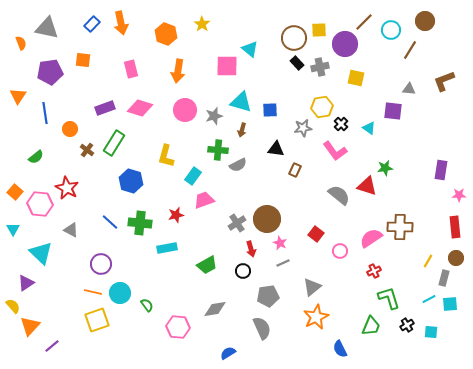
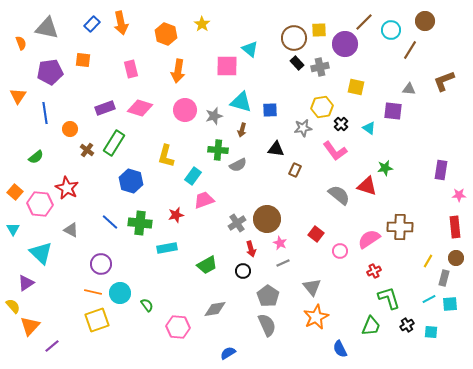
yellow square at (356, 78): moved 9 px down
pink semicircle at (371, 238): moved 2 px left, 1 px down
gray triangle at (312, 287): rotated 30 degrees counterclockwise
gray pentagon at (268, 296): rotated 30 degrees counterclockwise
gray semicircle at (262, 328): moved 5 px right, 3 px up
